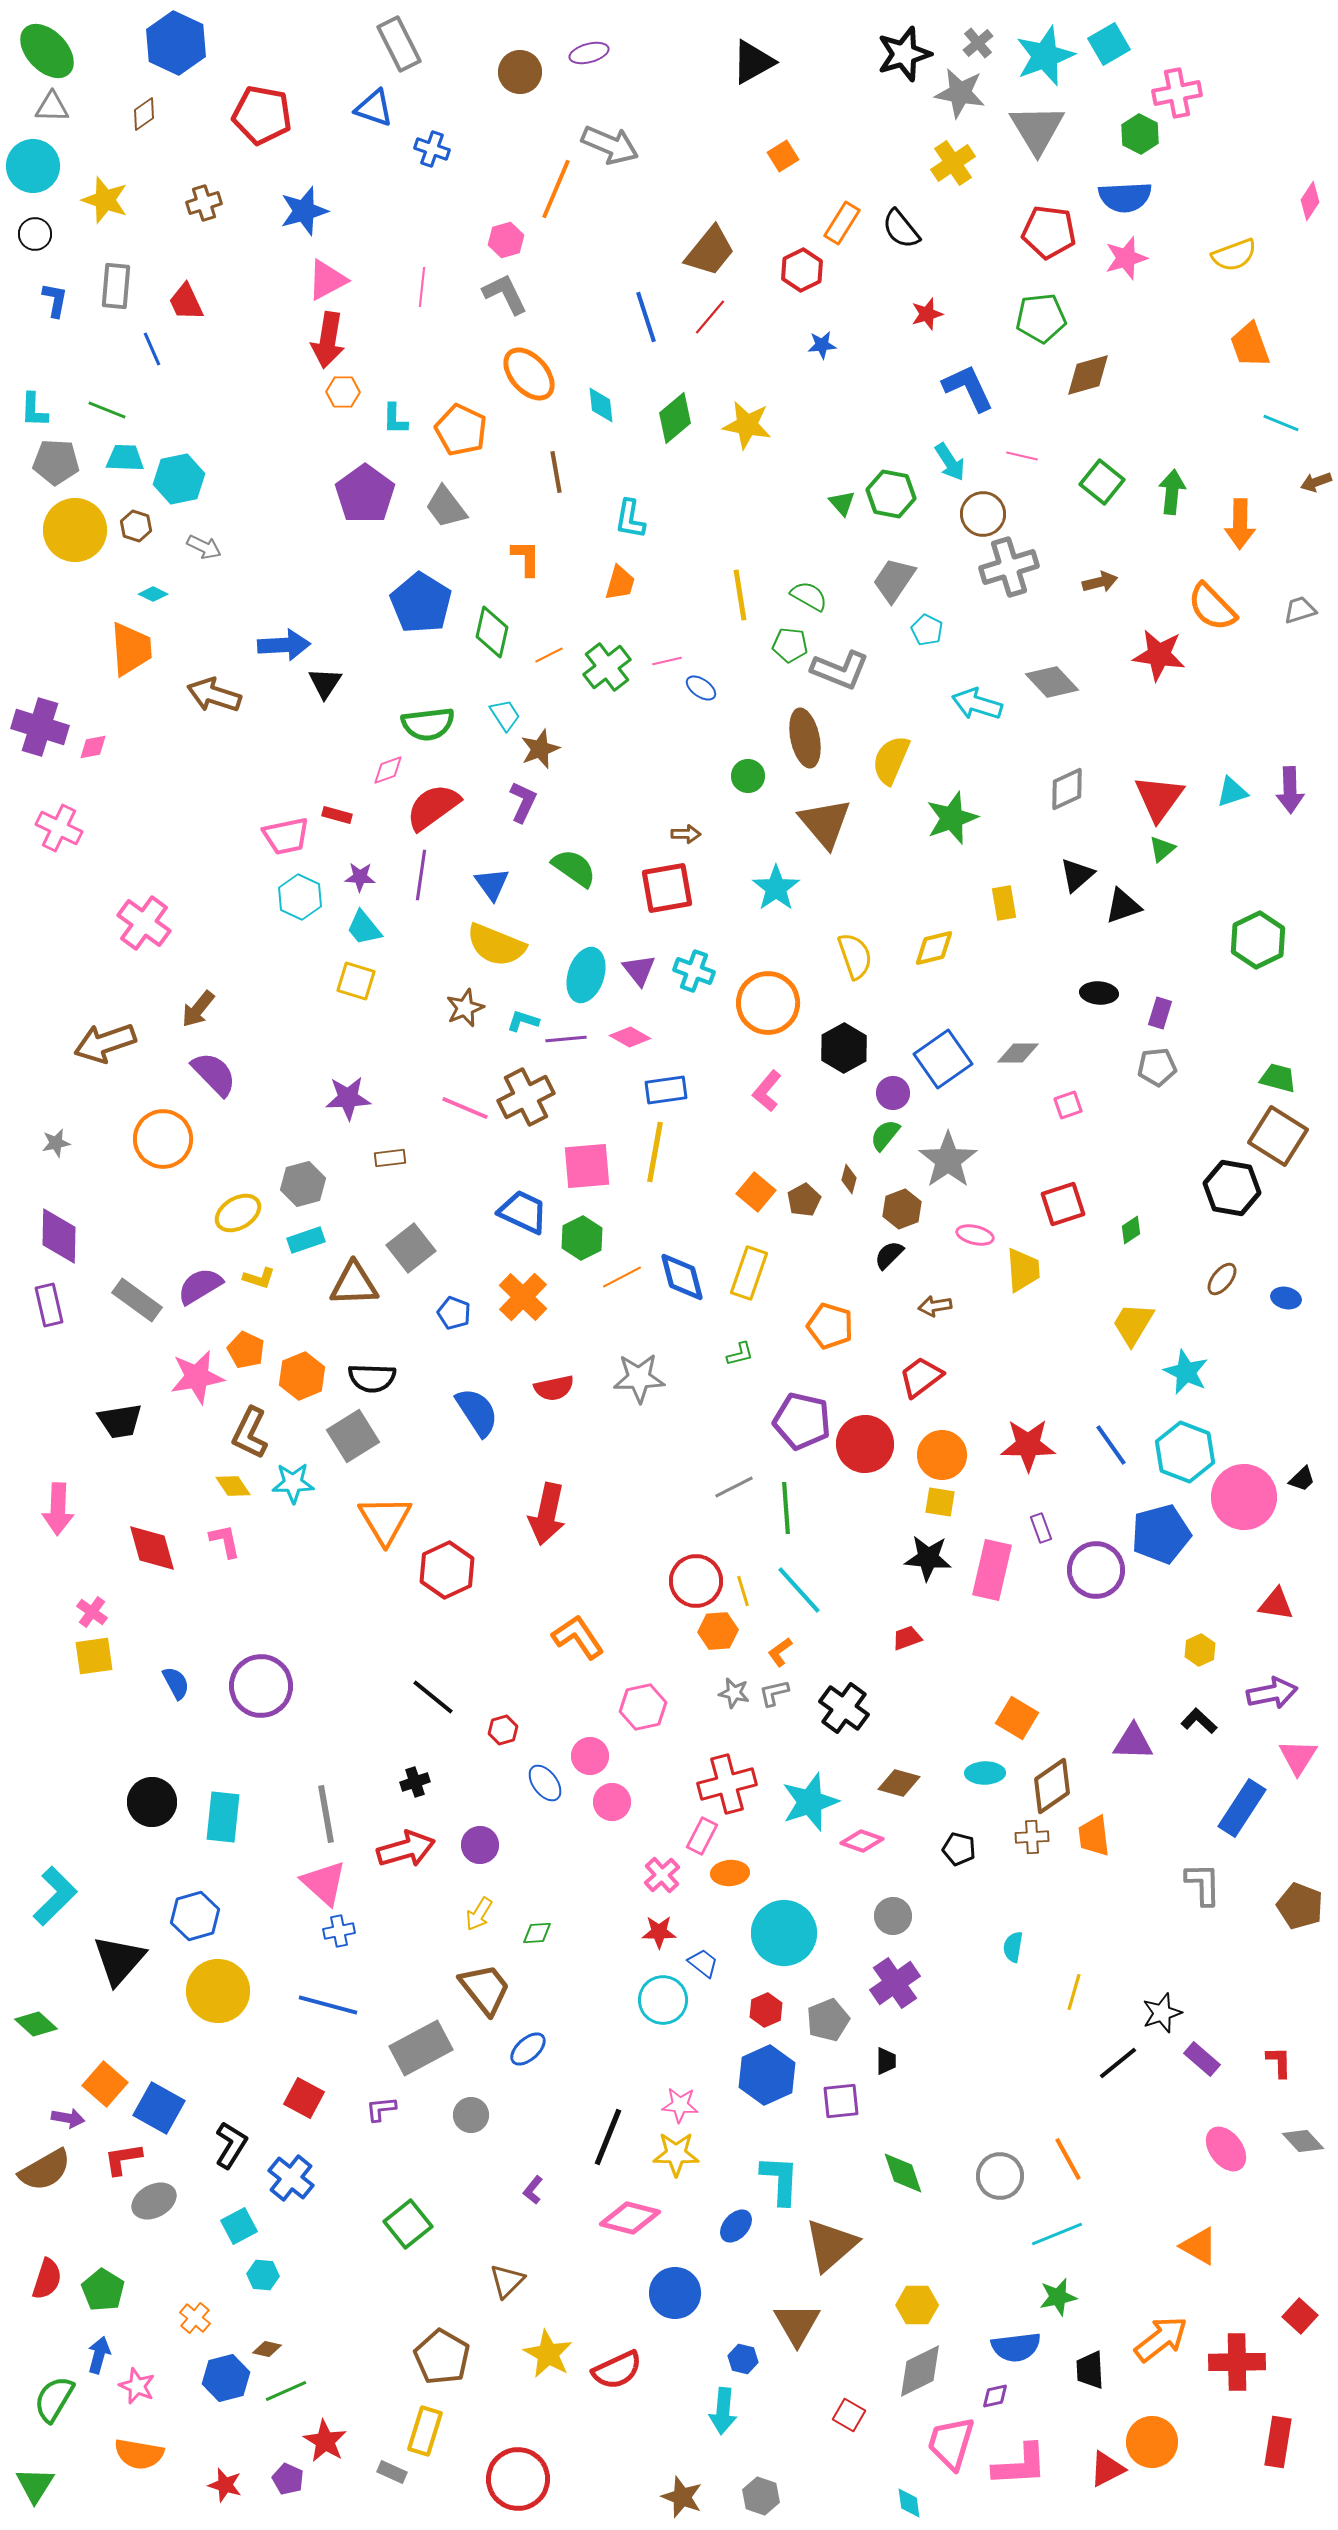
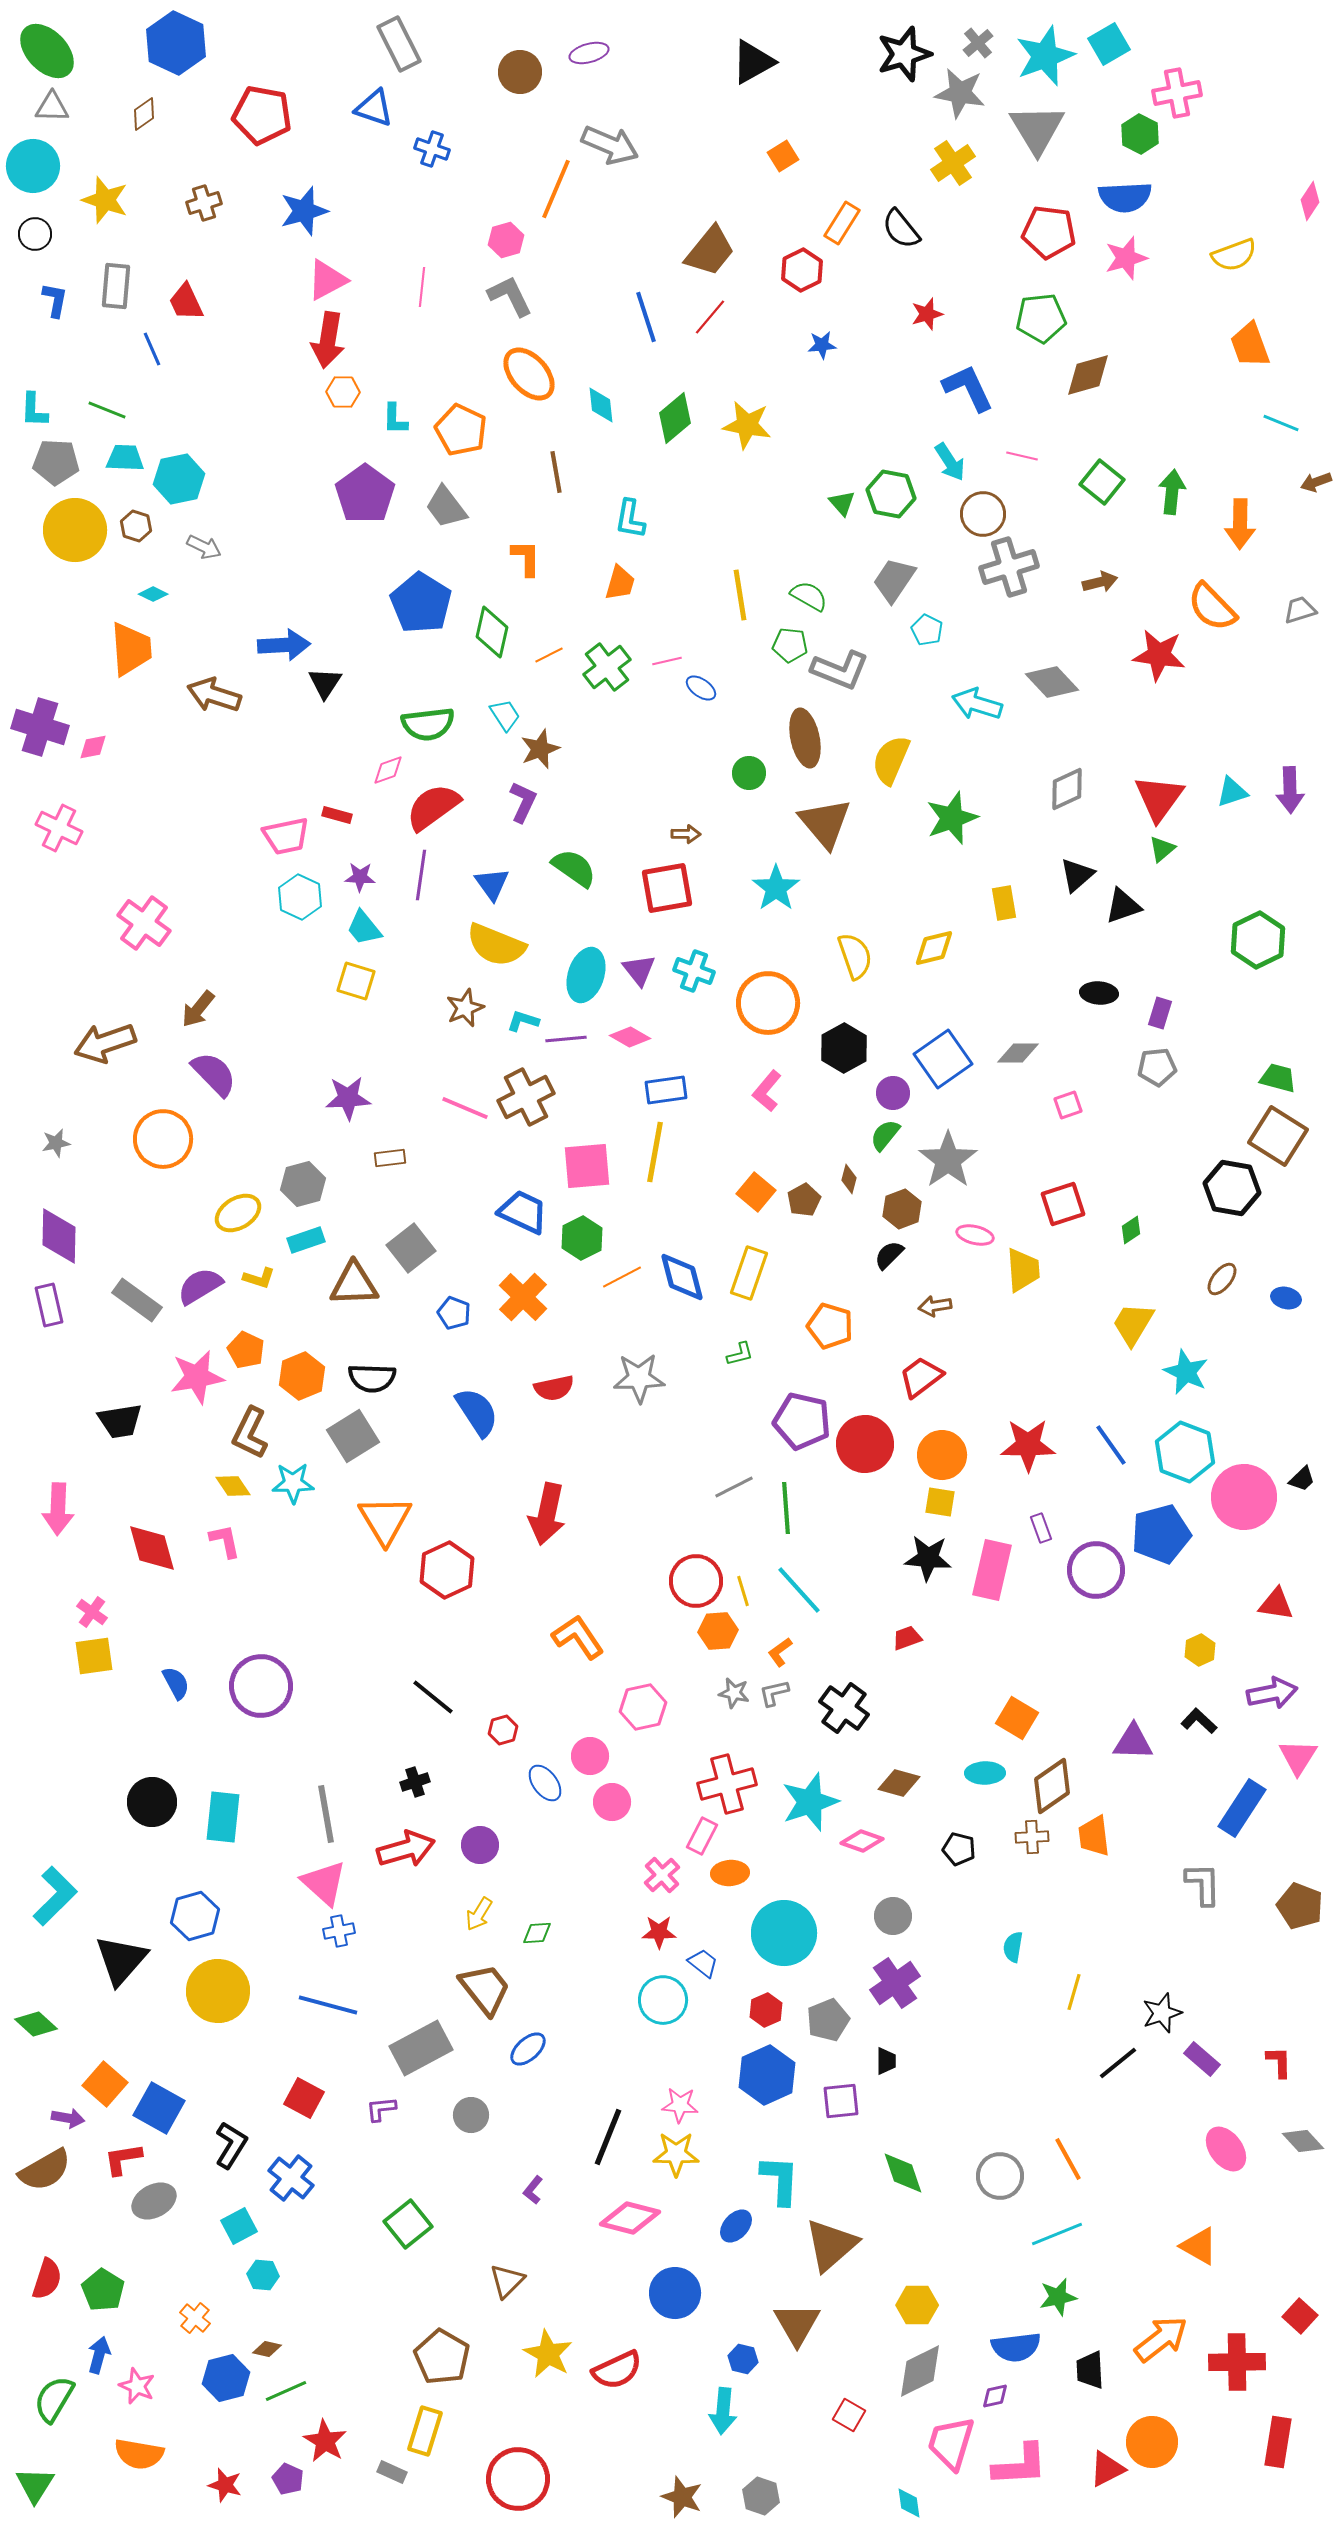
gray L-shape at (505, 294): moved 5 px right, 2 px down
green circle at (748, 776): moved 1 px right, 3 px up
black triangle at (119, 1960): moved 2 px right
